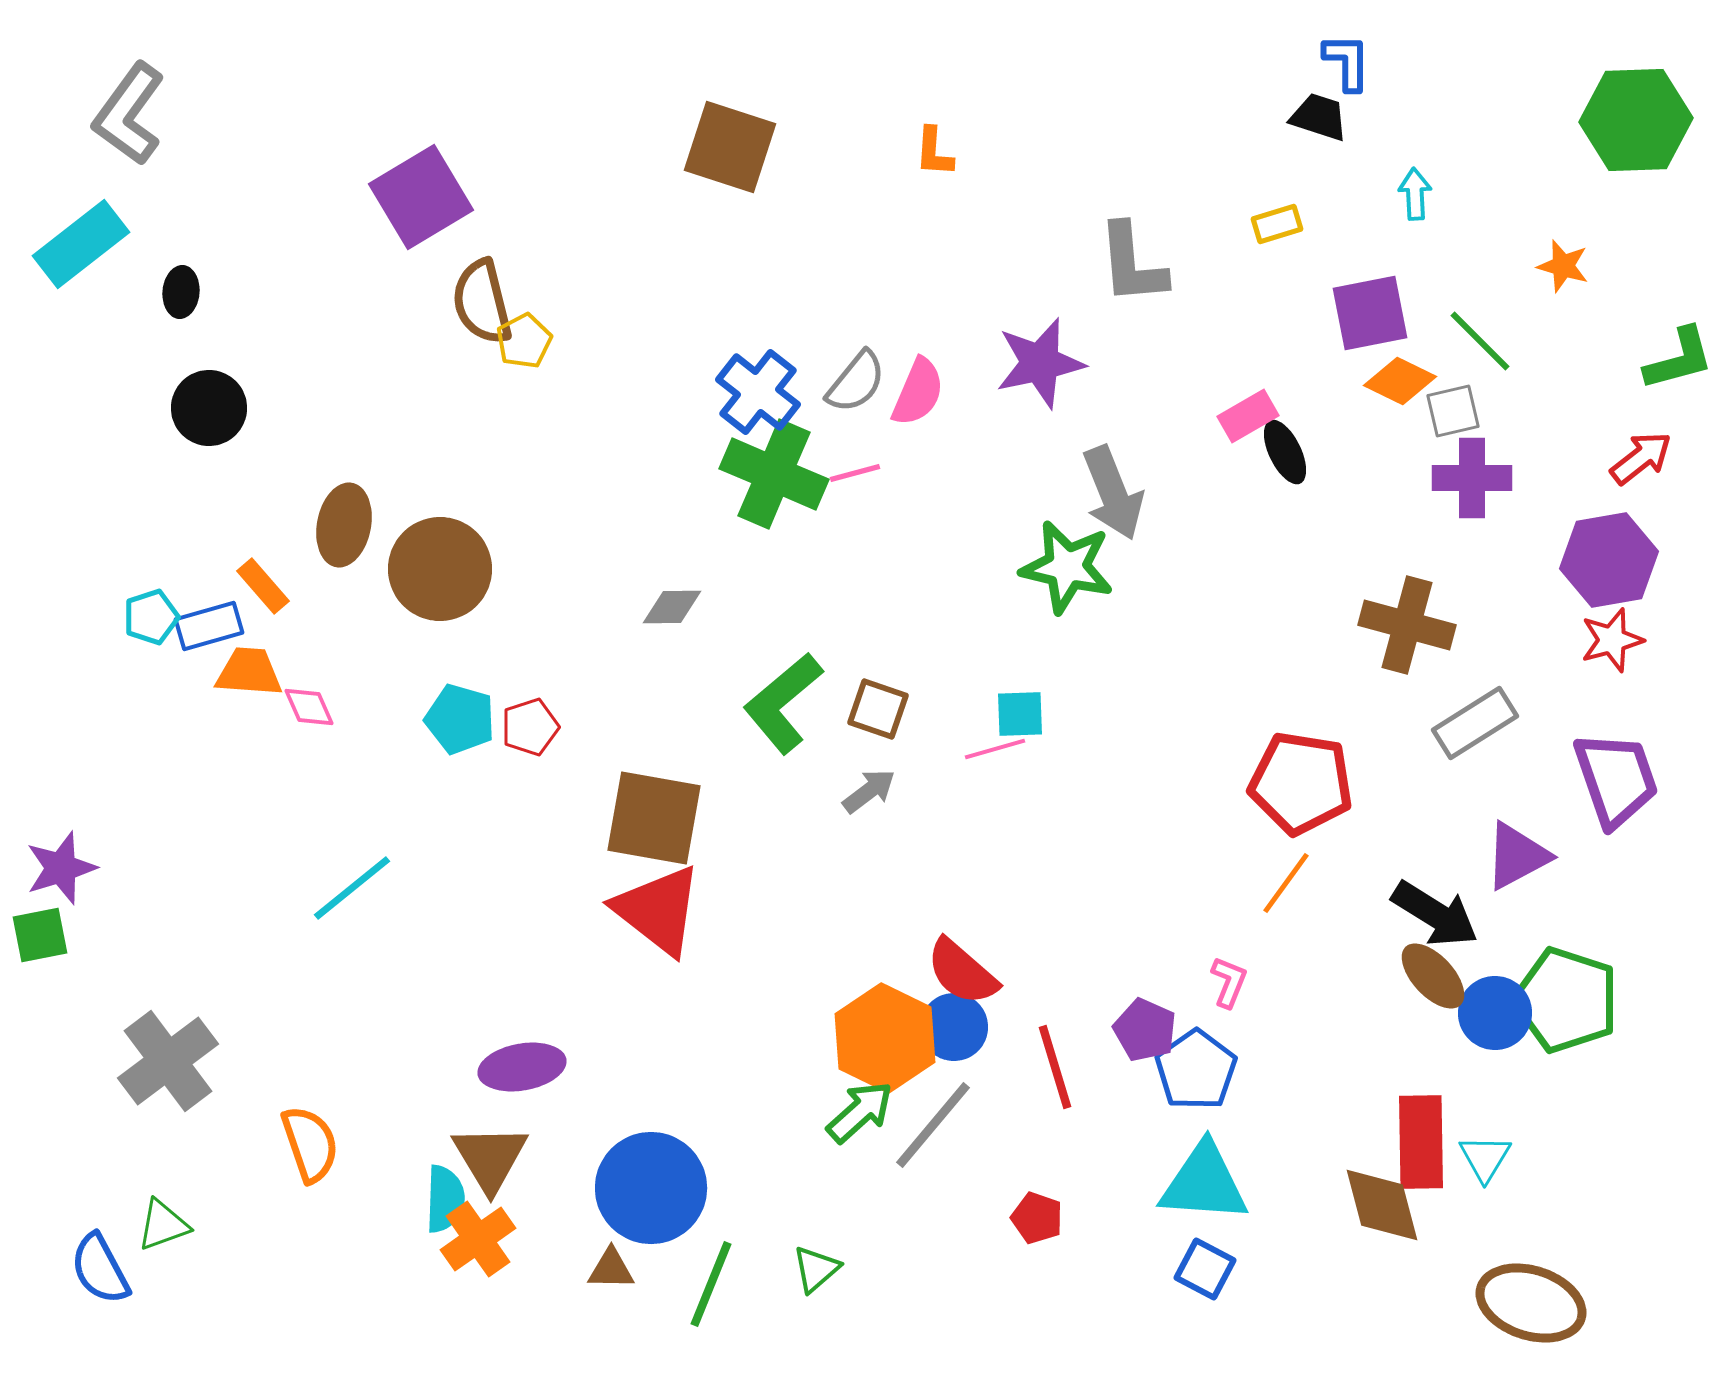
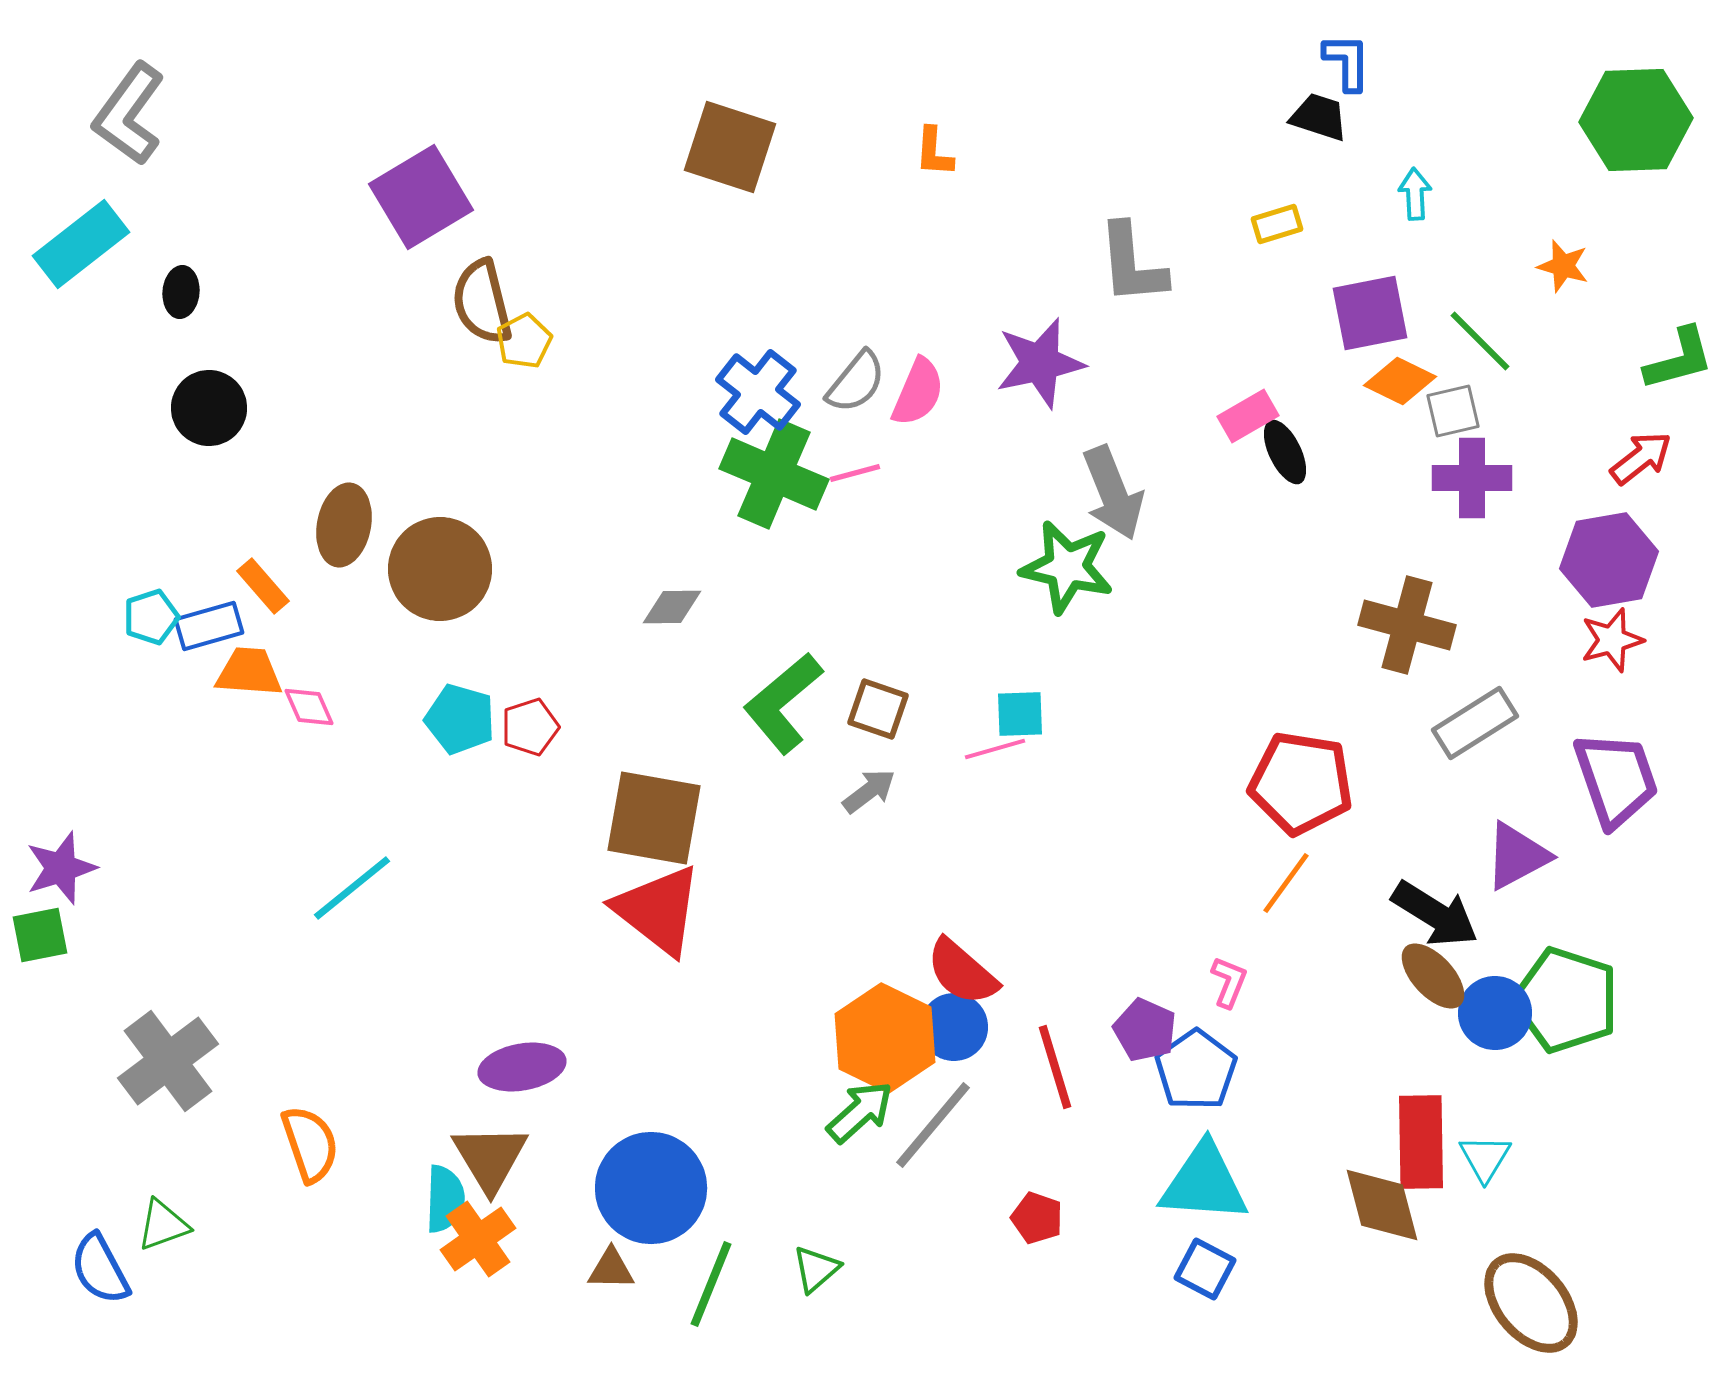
brown ellipse at (1531, 1303): rotated 32 degrees clockwise
